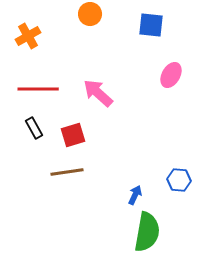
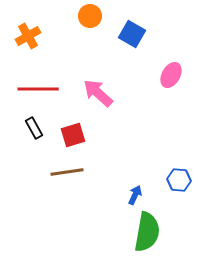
orange circle: moved 2 px down
blue square: moved 19 px left, 9 px down; rotated 24 degrees clockwise
